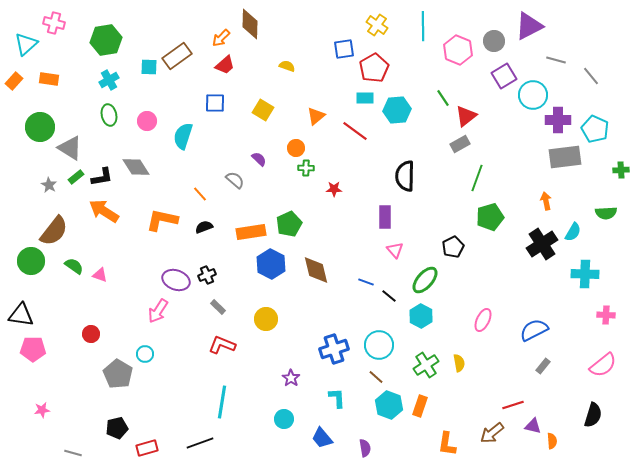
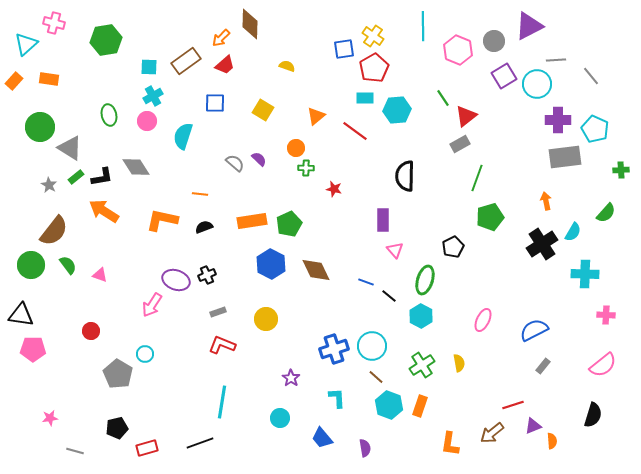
yellow cross at (377, 25): moved 4 px left, 11 px down
brown rectangle at (177, 56): moved 9 px right, 5 px down
gray line at (556, 60): rotated 18 degrees counterclockwise
cyan cross at (109, 80): moved 44 px right, 16 px down
cyan circle at (533, 95): moved 4 px right, 11 px up
gray semicircle at (235, 180): moved 17 px up
red star at (334, 189): rotated 14 degrees clockwise
orange line at (200, 194): rotated 42 degrees counterclockwise
green semicircle at (606, 213): rotated 45 degrees counterclockwise
purple rectangle at (385, 217): moved 2 px left, 3 px down
orange rectangle at (251, 232): moved 1 px right, 11 px up
green circle at (31, 261): moved 4 px down
green semicircle at (74, 266): moved 6 px left, 1 px up; rotated 18 degrees clockwise
brown diamond at (316, 270): rotated 12 degrees counterclockwise
green ellipse at (425, 280): rotated 24 degrees counterclockwise
gray rectangle at (218, 307): moved 5 px down; rotated 63 degrees counterclockwise
pink arrow at (158, 311): moved 6 px left, 6 px up
red circle at (91, 334): moved 3 px up
cyan circle at (379, 345): moved 7 px left, 1 px down
green cross at (426, 365): moved 4 px left
pink star at (42, 410): moved 8 px right, 8 px down
cyan circle at (284, 419): moved 4 px left, 1 px up
purple triangle at (533, 426): rotated 36 degrees counterclockwise
orange L-shape at (447, 444): moved 3 px right
gray line at (73, 453): moved 2 px right, 2 px up
